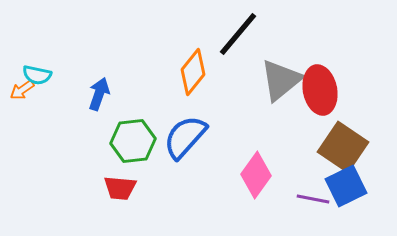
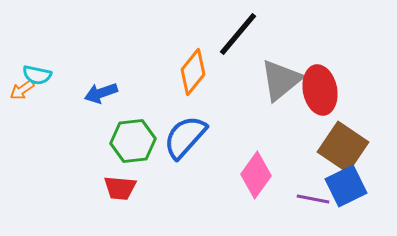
blue arrow: moved 2 px right, 1 px up; rotated 128 degrees counterclockwise
